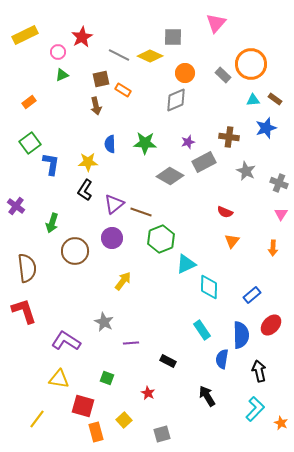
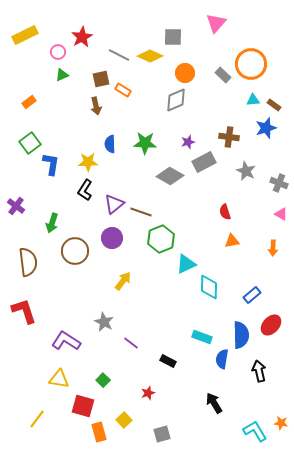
brown rectangle at (275, 99): moved 1 px left, 6 px down
red semicircle at (225, 212): rotated 49 degrees clockwise
pink triangle at (281, 214): rotated 32 degrees counterclockwise
orange triangle at (232, 241): rotated 42 degrees clockwise
brown semicircle at (27, 268): moved 1 px right, 6 px up
cyan rectangle at (202, 330): moved 7 px down; rotated 36 degrees counterclockwise
purple line at (131, 343): rotated 42 degrees clockwise
green square at (107, 378): moved 4 px left, 2 px down; rotated 24 degrees clockwise
red star at (148, 393): rotated 24 degrees clockwise
black arrow at (207, 396): moved 7 px right, 7 px down
cyan L-shape at (255, 409): moved 22 px down; rotated 75 degrees counterclockwise
orange star at (281, 423): rotated 16 degrees counterclockwise
orange rectangle at (96, 432): moved 3 px right
